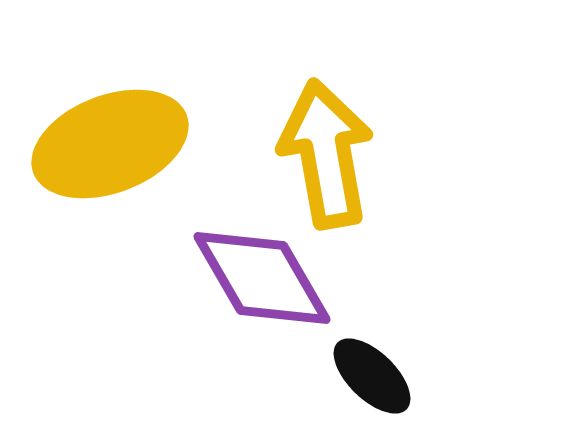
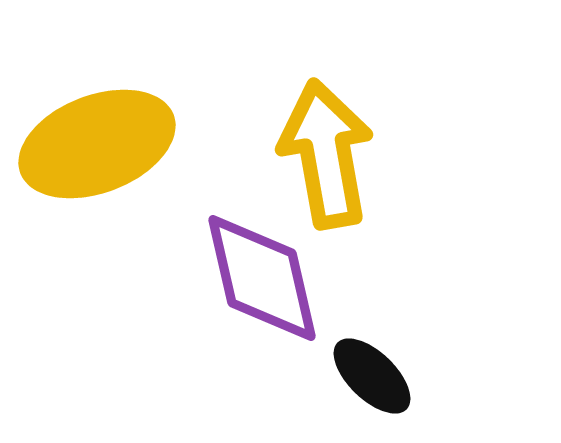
yellow ellipse: moved 13 px left
purple diamond: rotated 17 degrees clockwise
